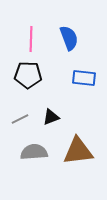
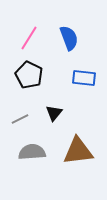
pink line: moved 2 px left, 1 px up; rotated 30 degrees clockwise
black pentagon: moved 1 px right; rotated 24 degrees clockwise
black triangle: moved 3 px right, 4 px up; rotated 30 degrees counterclockwise
gray semicircle: moved 2 px left
